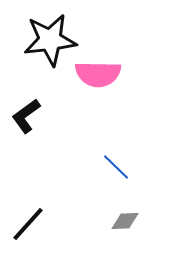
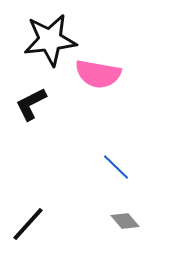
pink semicircle: rotated 9 degrees clockwise
black L-shape: moved 5 px right, 12 px up; rotated 9 degrees clockwise
gray diamond: rotated 52 degrees clockwise
